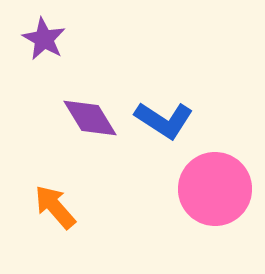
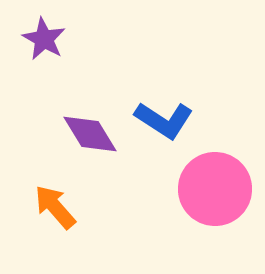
purple diamond: moved 16 px down
